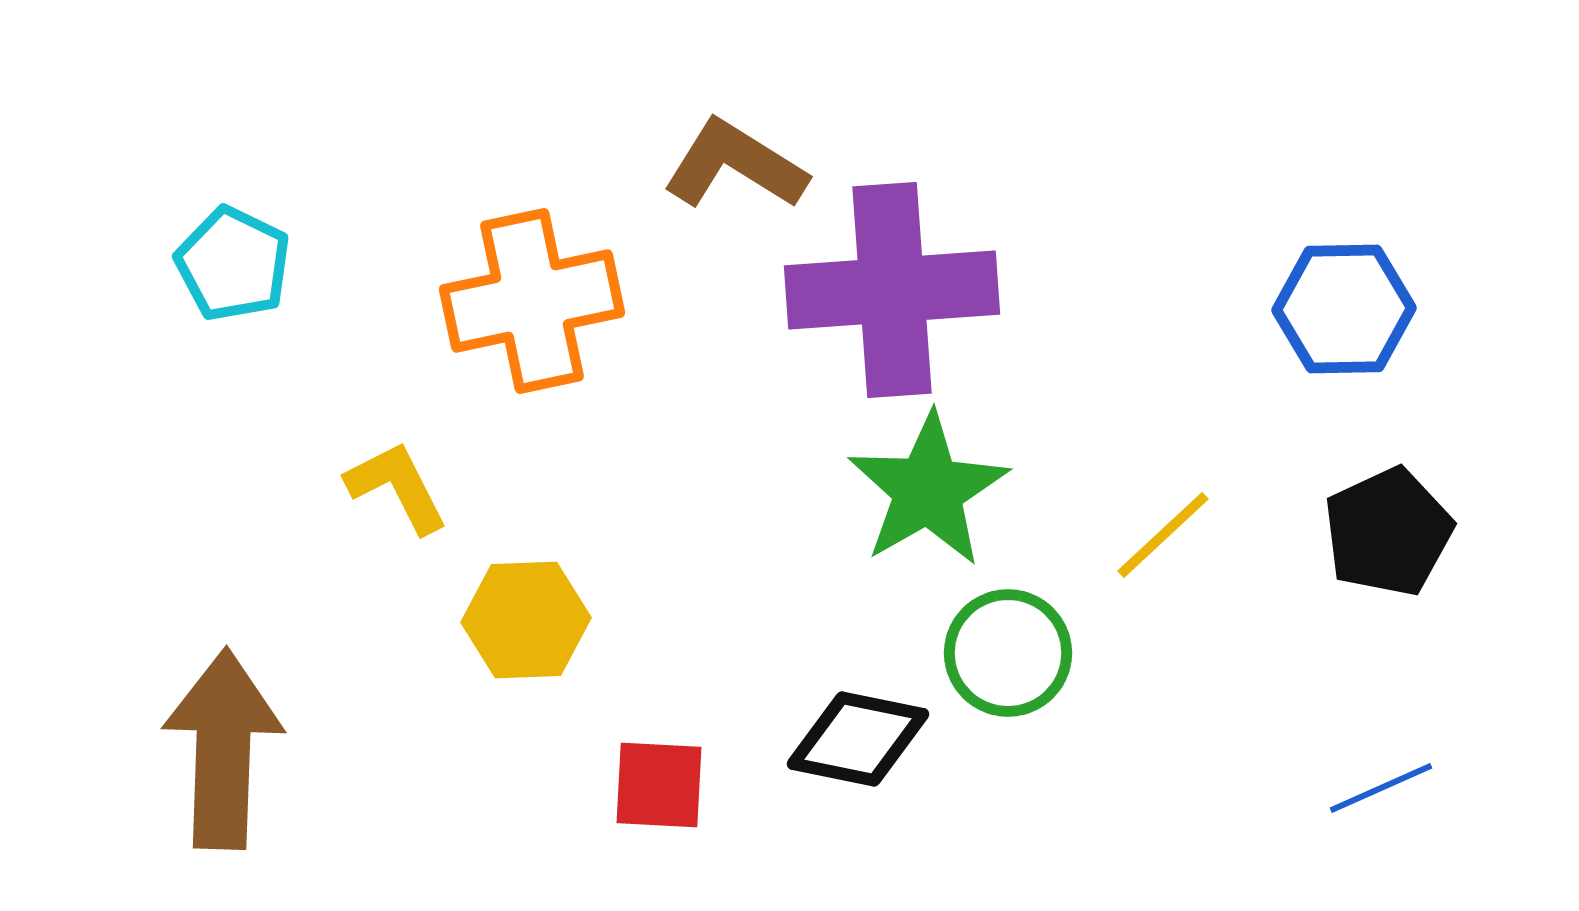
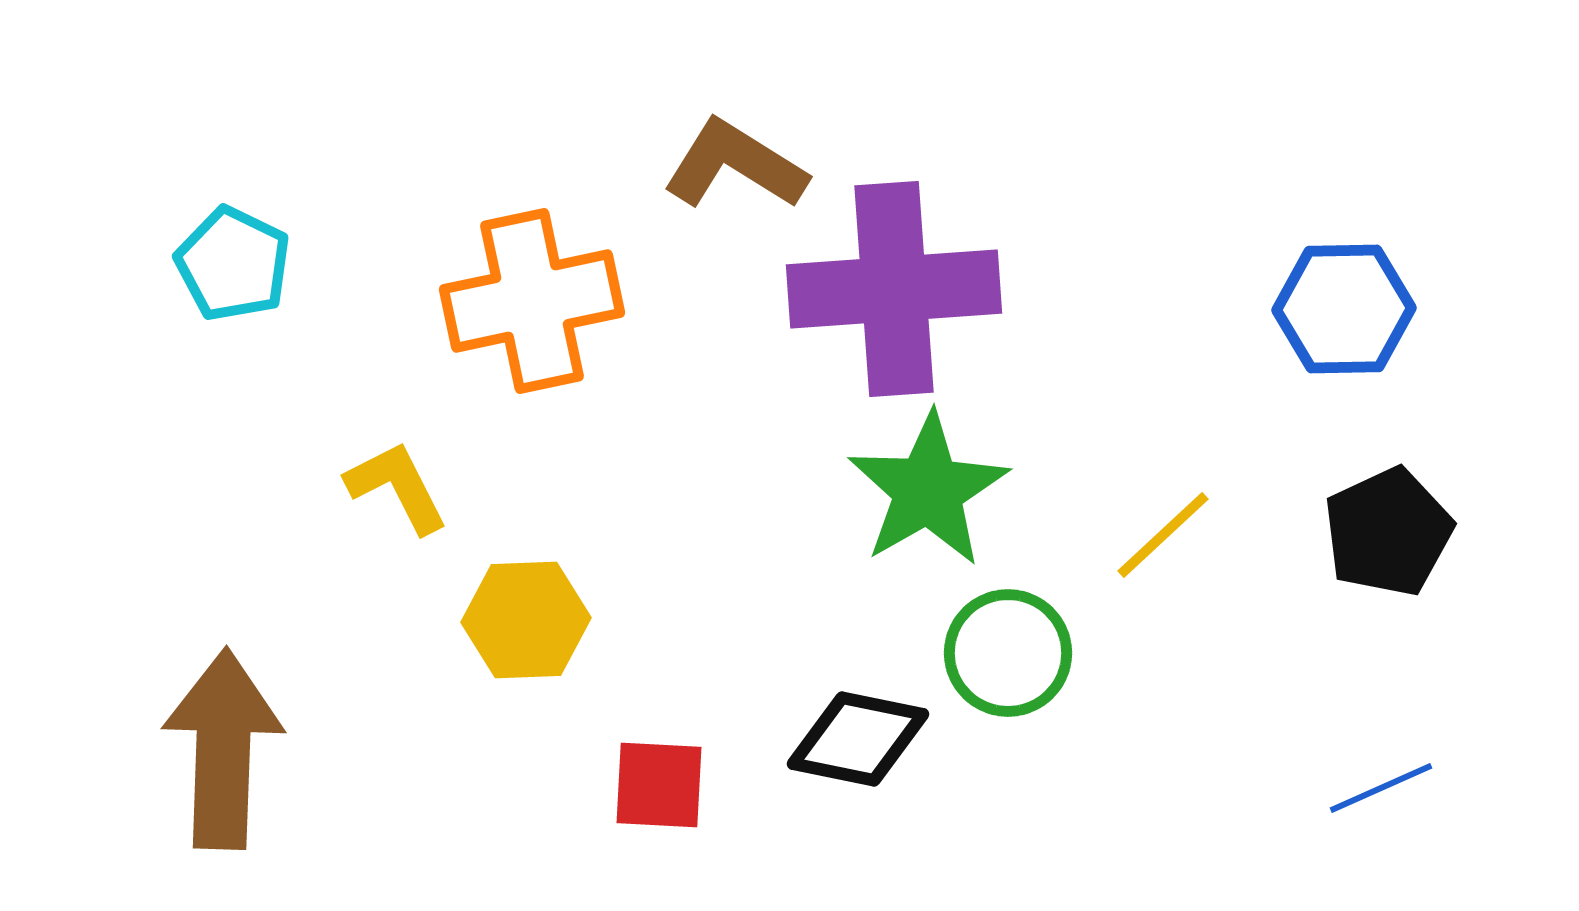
purple cross: moved 2 px right, 1 px up
